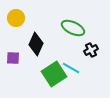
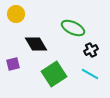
yellow circle: moved 4 px up
black diamond: rotated 55 degrees counterclockwise
purple square: moved 6 px down; rotated 16 degrees counterclockwise
cyan line: moved 19 px right, 6 px down
